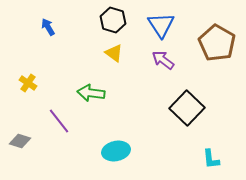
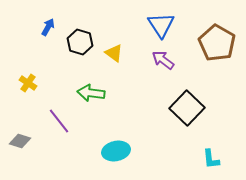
black hexagon: moved 33 px left, 22 px down
blue arrow: rotated 60 degrees clockwise
